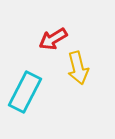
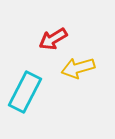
yellow arrow: rotated 88 degrees clockwise
